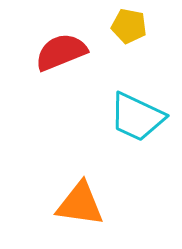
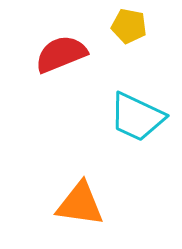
red semicircle: moved 2 px down
